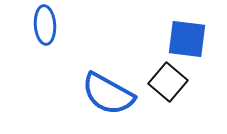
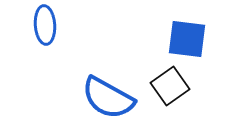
black square: moved 2 px right, 4 px down; rotated 15 degrees clockwise
blue semicircle: moved 4 px down
